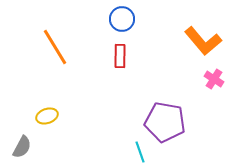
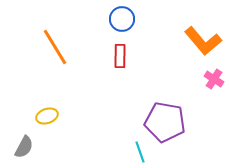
gray semicircle: moved 2 px right
